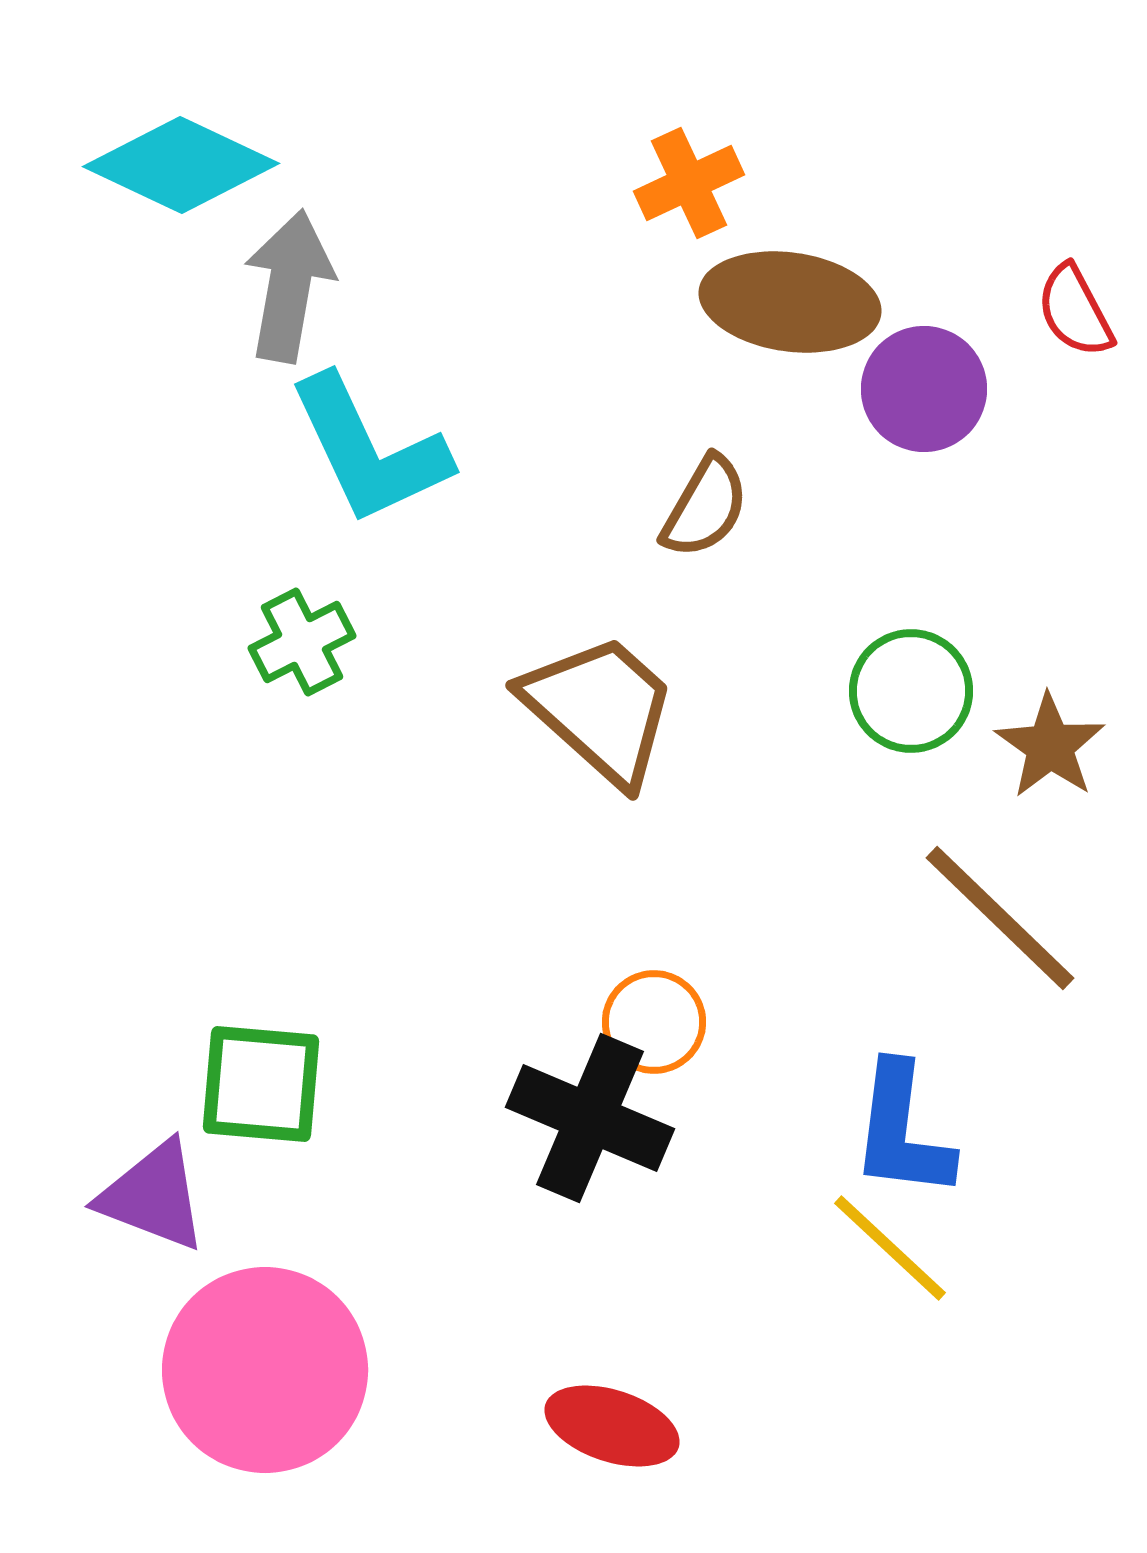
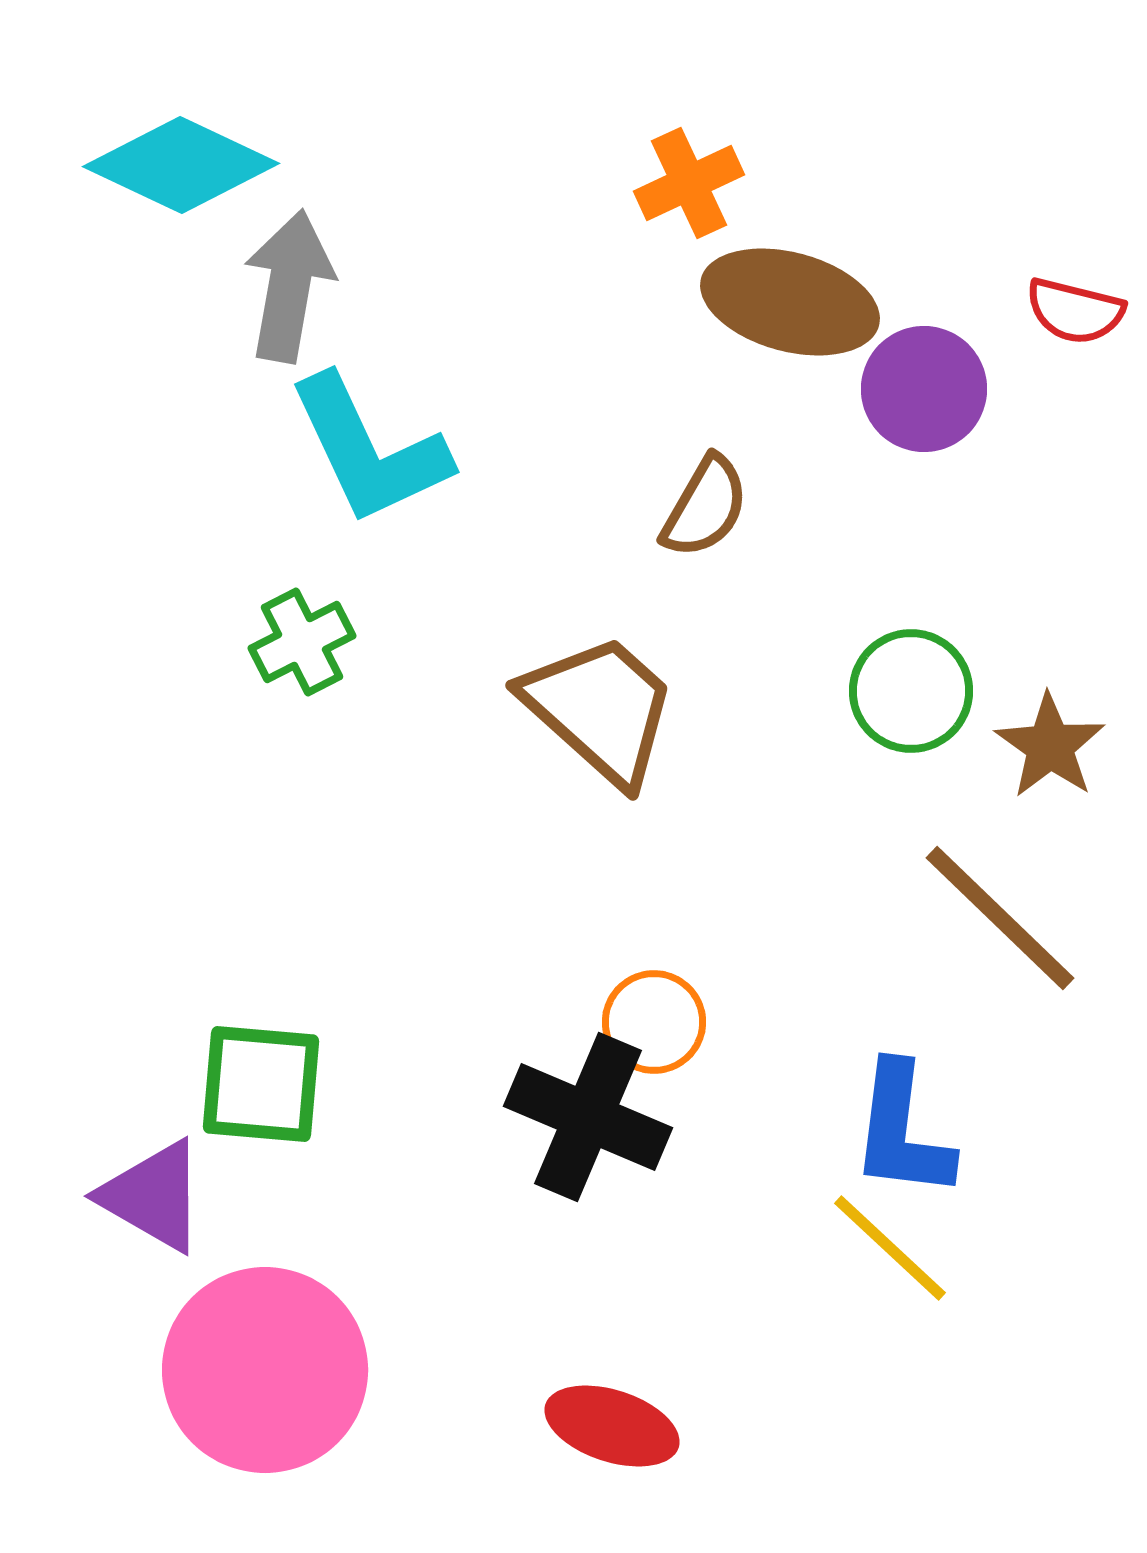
brown ellipse: rotated 7 degrees clockwise
red semicircle: rotated 48 degrees counterclockwise
black cross: moved 2 px left, 1 px up
purple triangle: rotated 9 degrees clockwise
